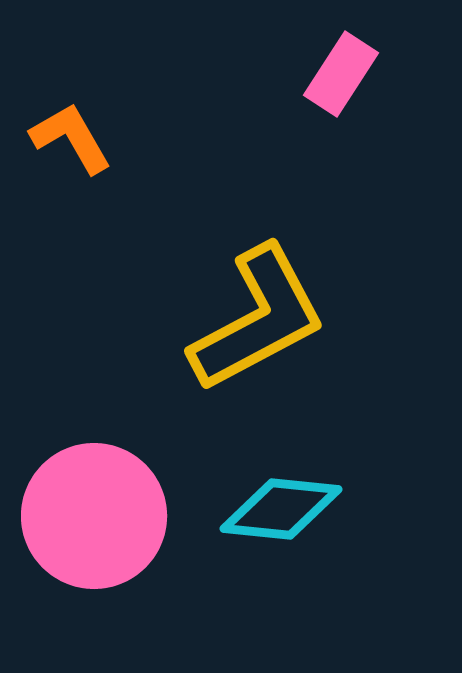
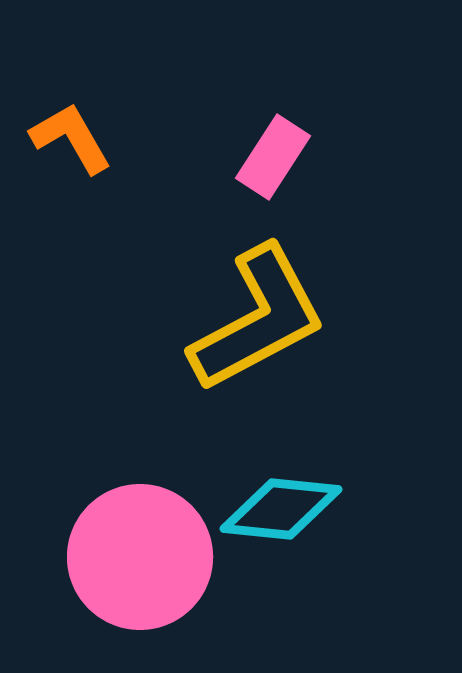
pink rectangle: moved 68 px left, 83 px down
pink circle: moved 46 px right, 41 px down
